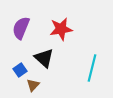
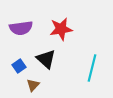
purple semicircle: rotated 120 degrees counterclockwise
black triangle: moved 2 px right, 1 px down
blue square: moved 1 px left, 4 px up
